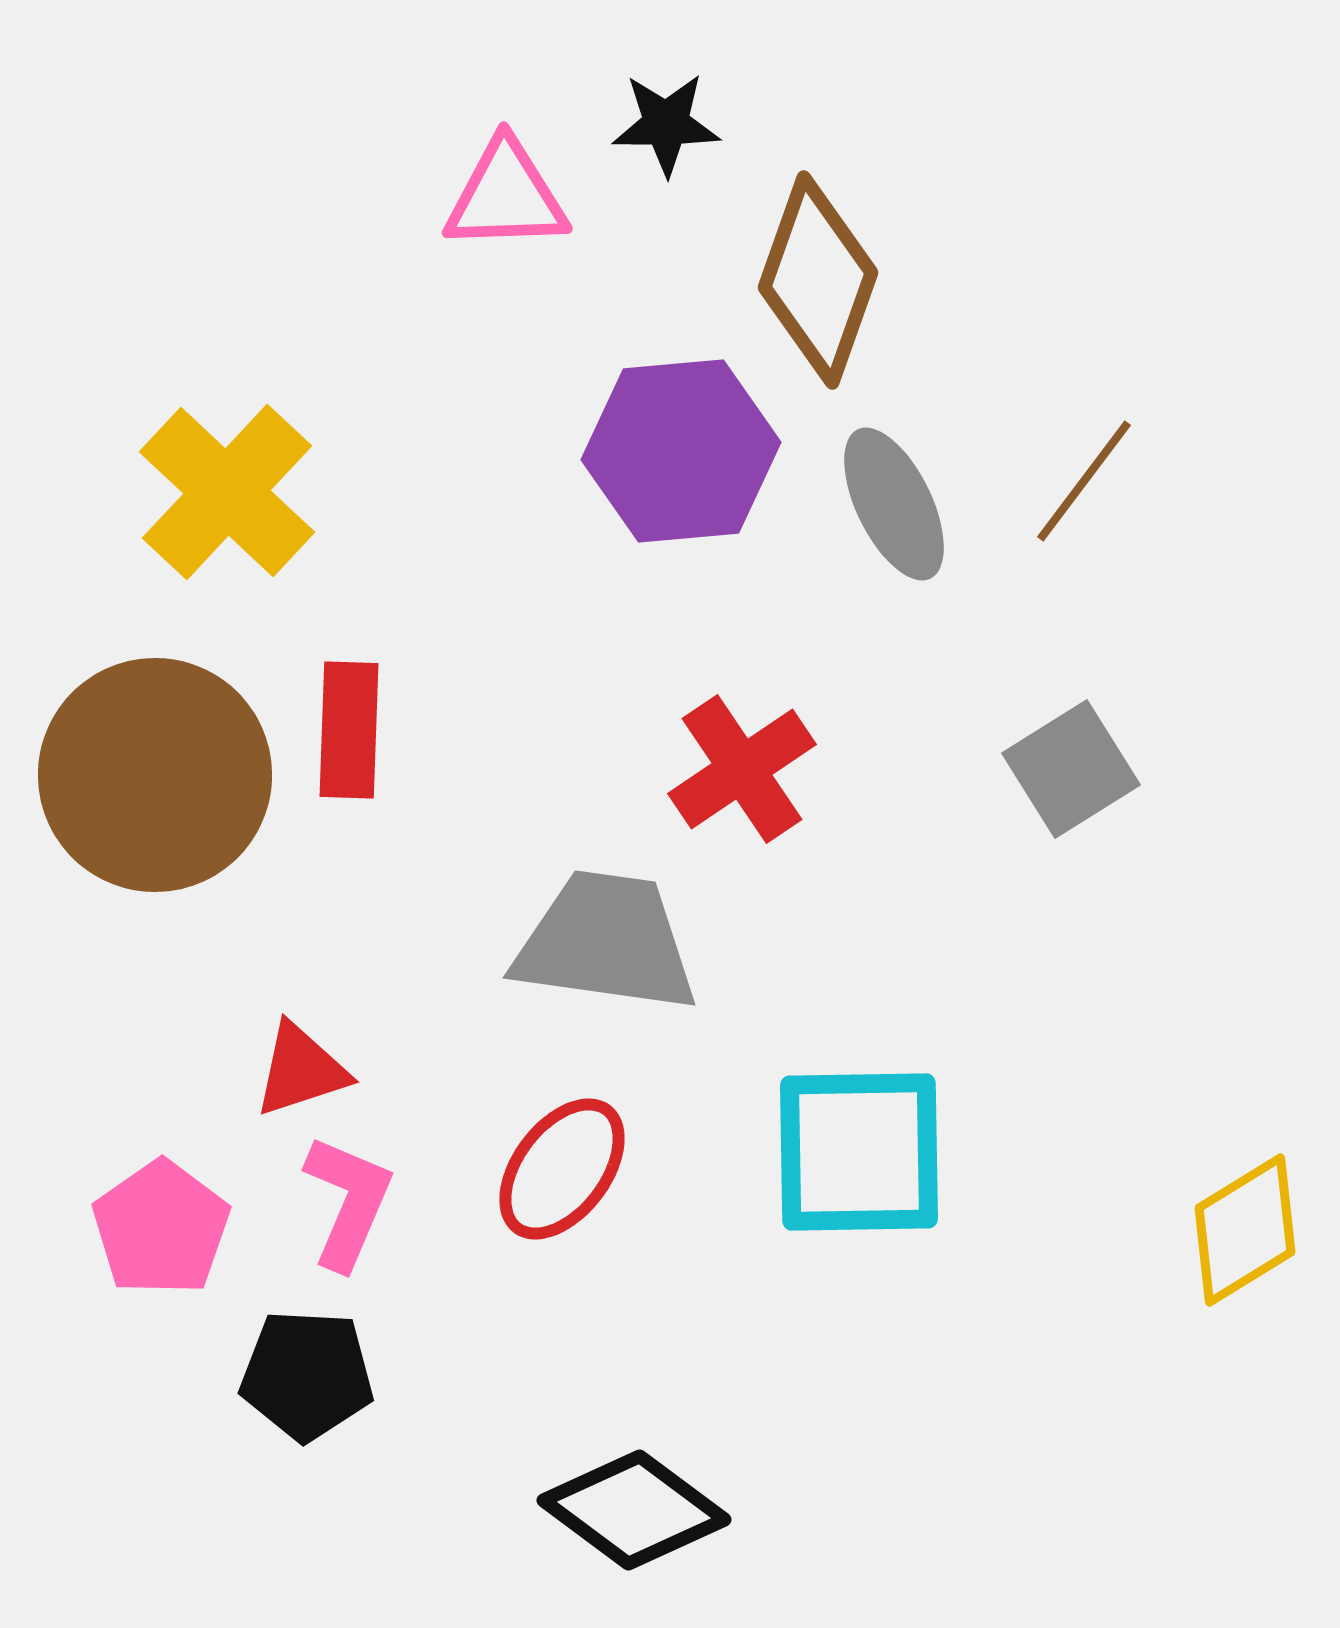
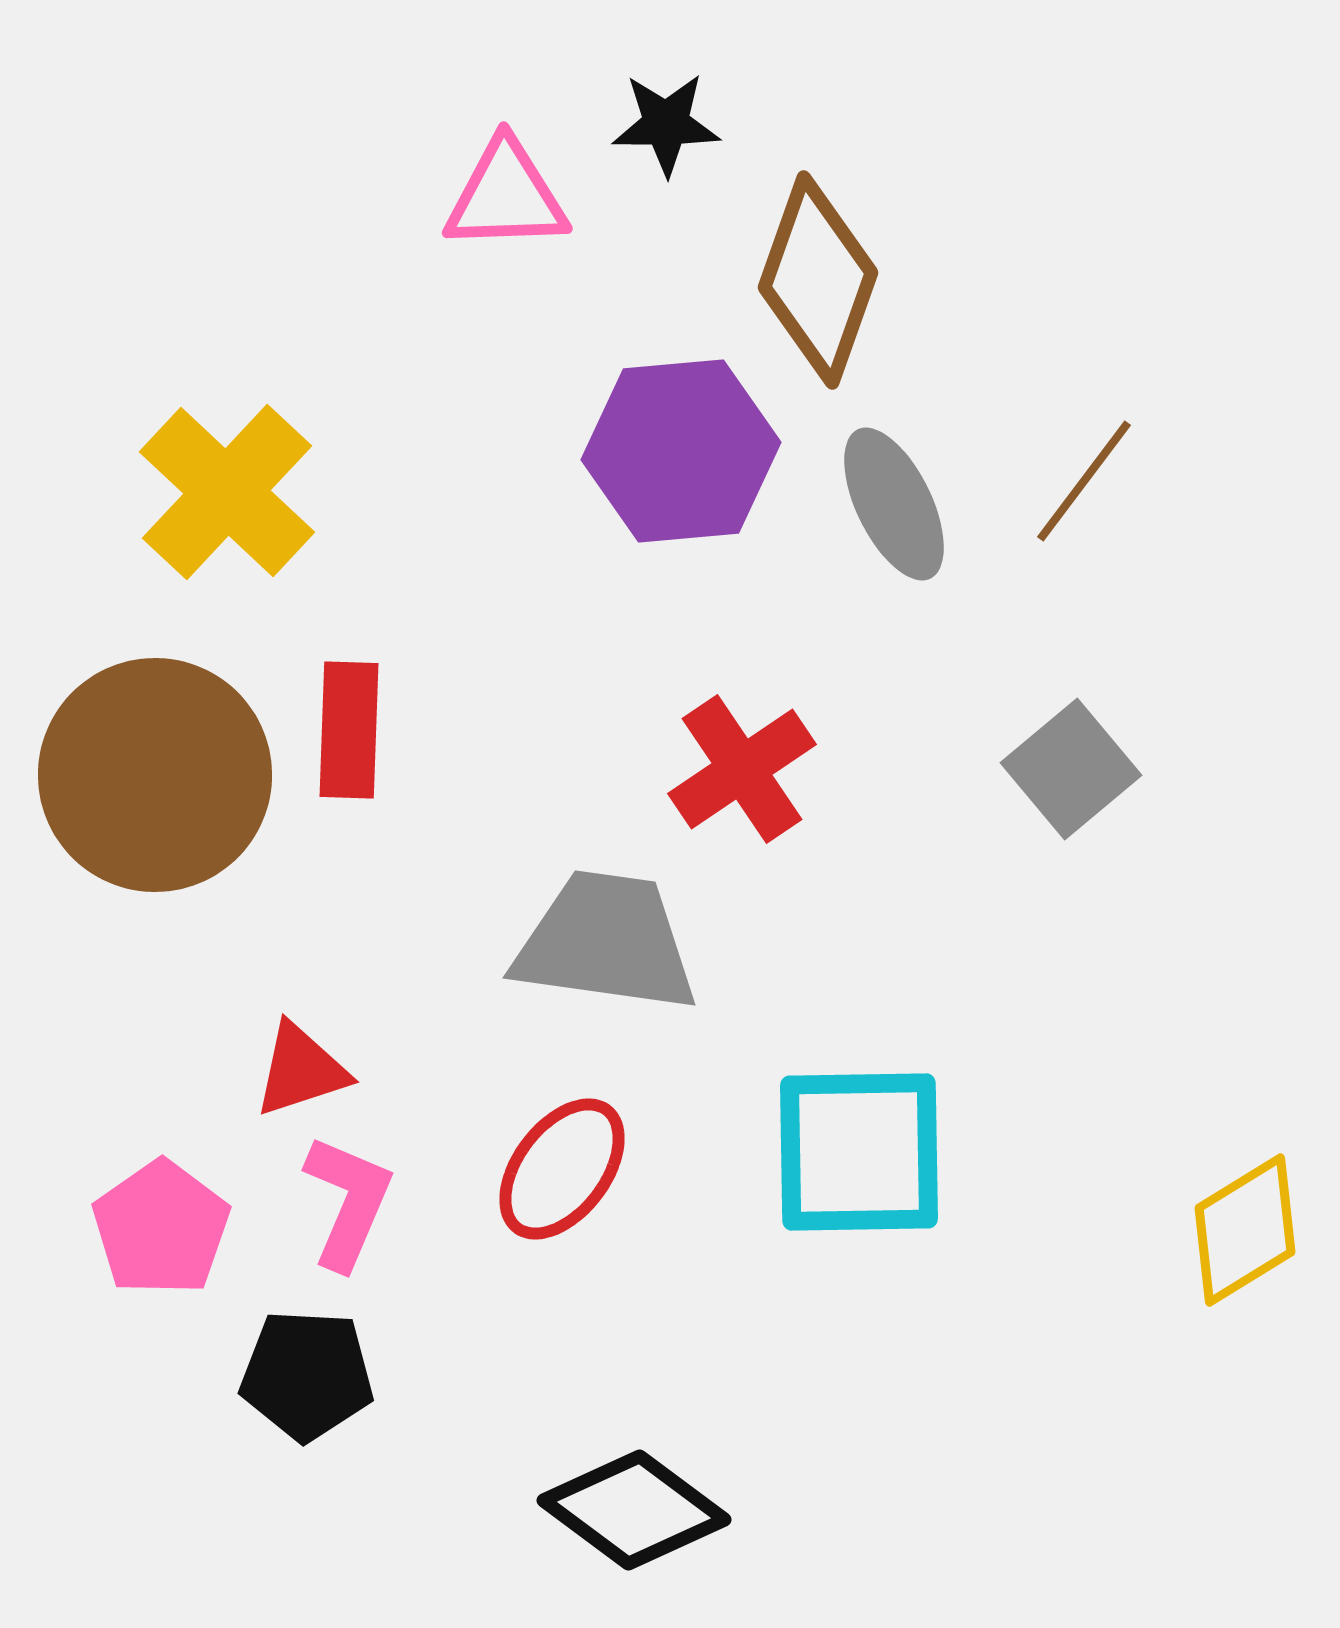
gray square: rotated 8 degrees counterclockwise
